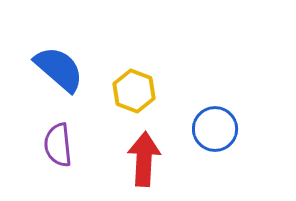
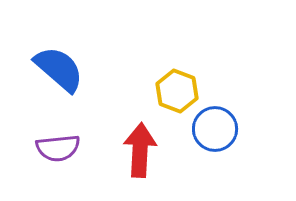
yellow hexagon: moved 43 px right
purple semicircle: moved 3 px down; rotated 90 degrees counterclockwise
red arrow: moved 4 px left, 9 px up
